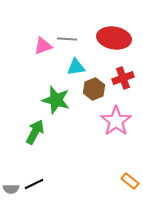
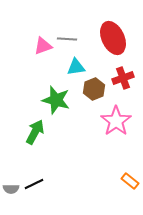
red ellipse: moved 1 px left; rotated 56 degrees clockwise
